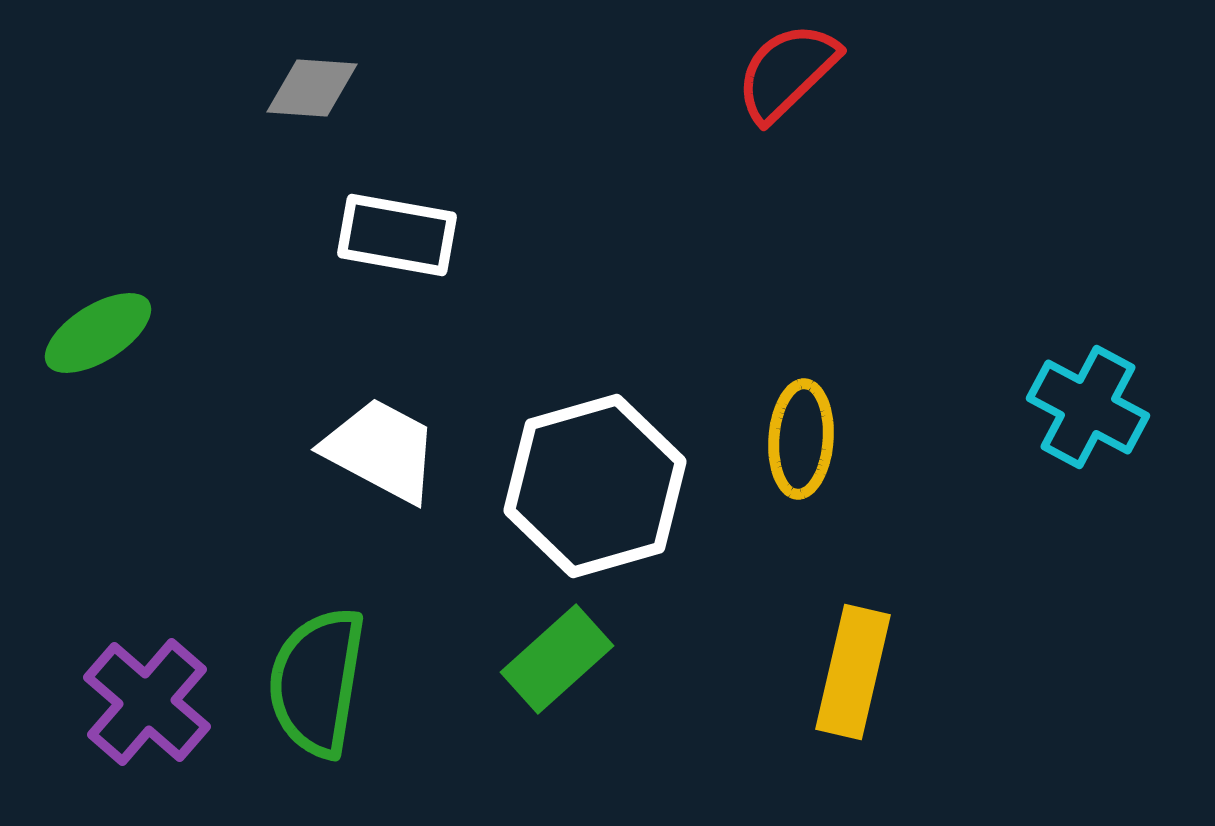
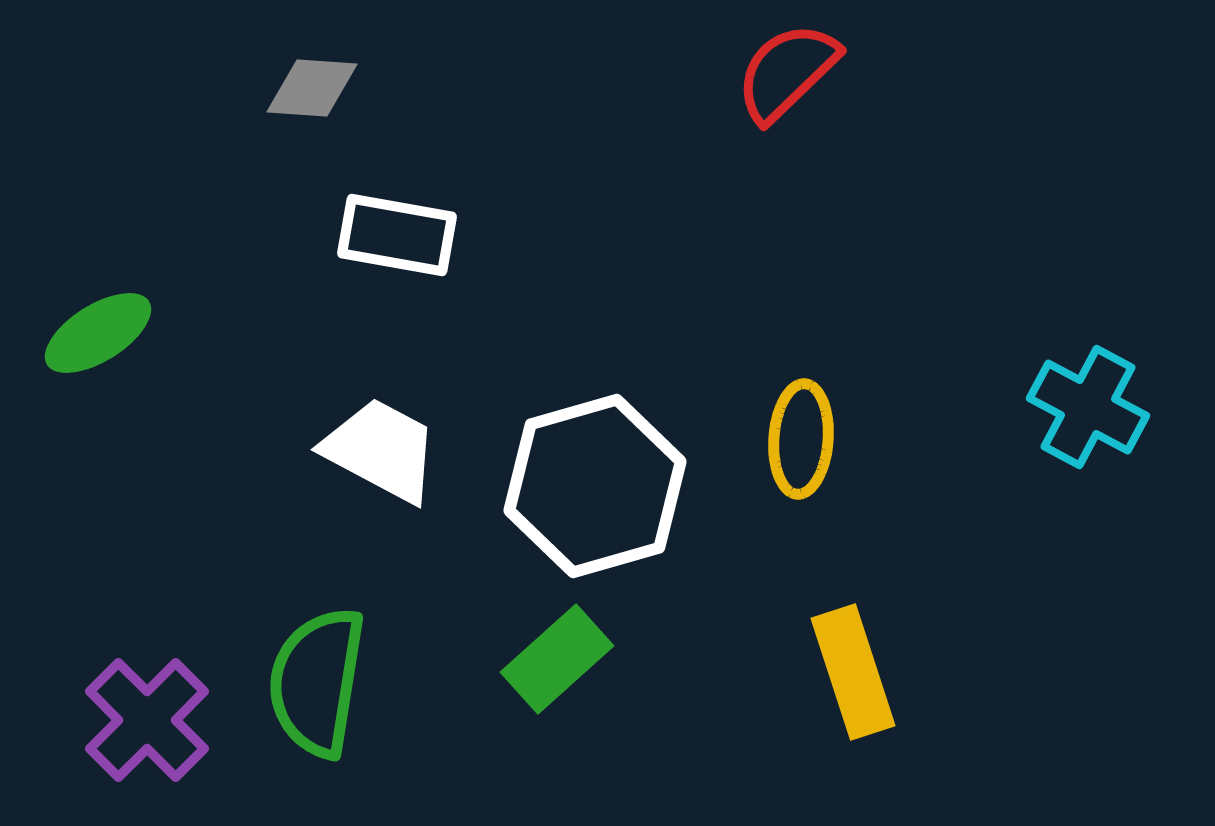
yellow rectangle: rotated 31 degrees counterclockwise
purple cross: moved 18 px down; rotated 4 degrees clockwise
